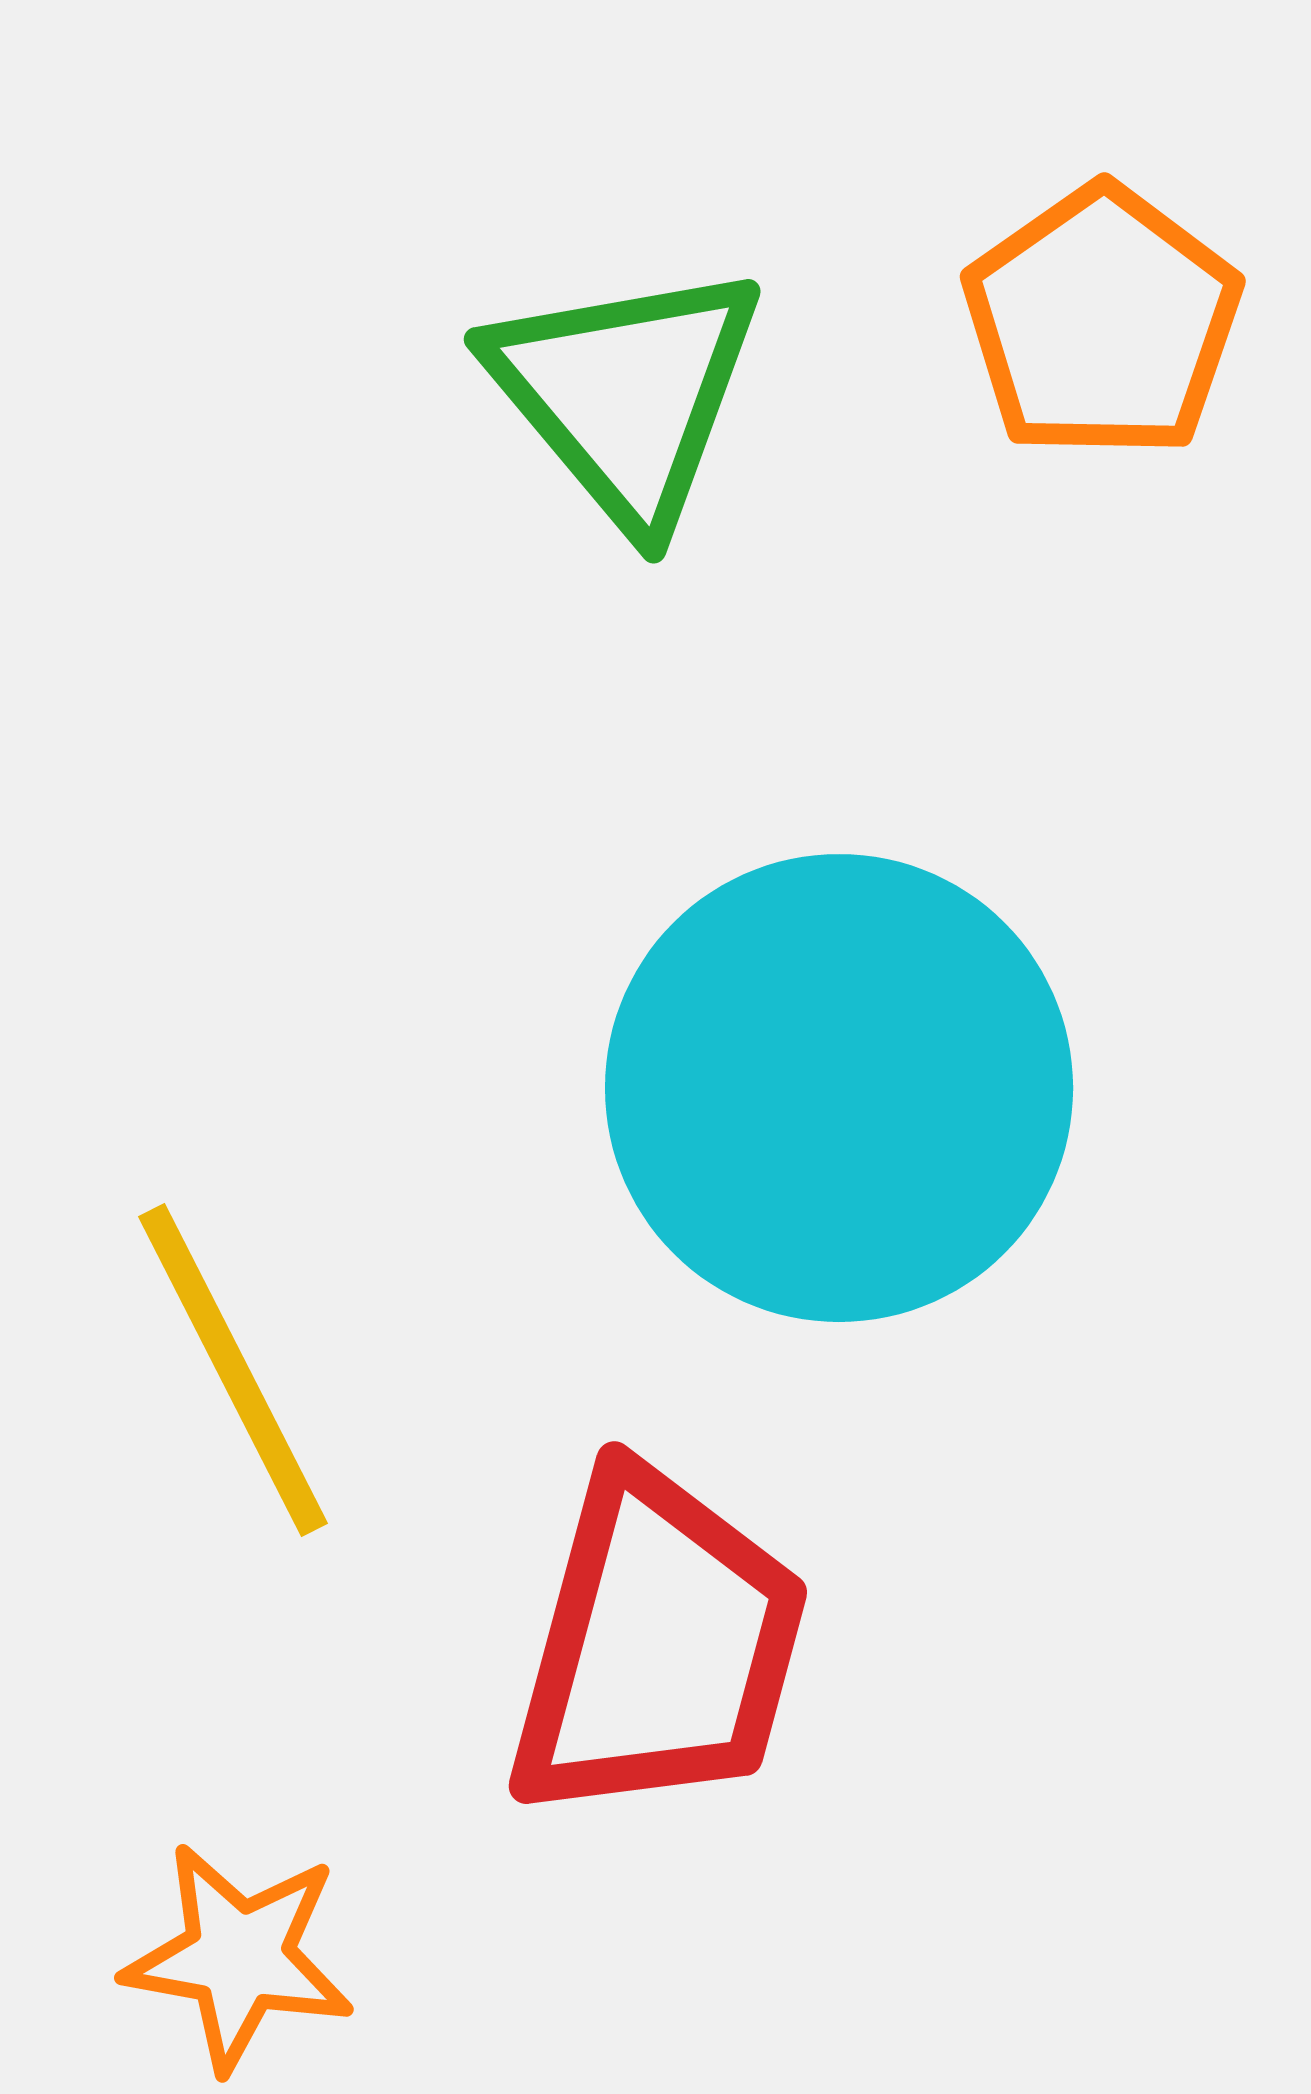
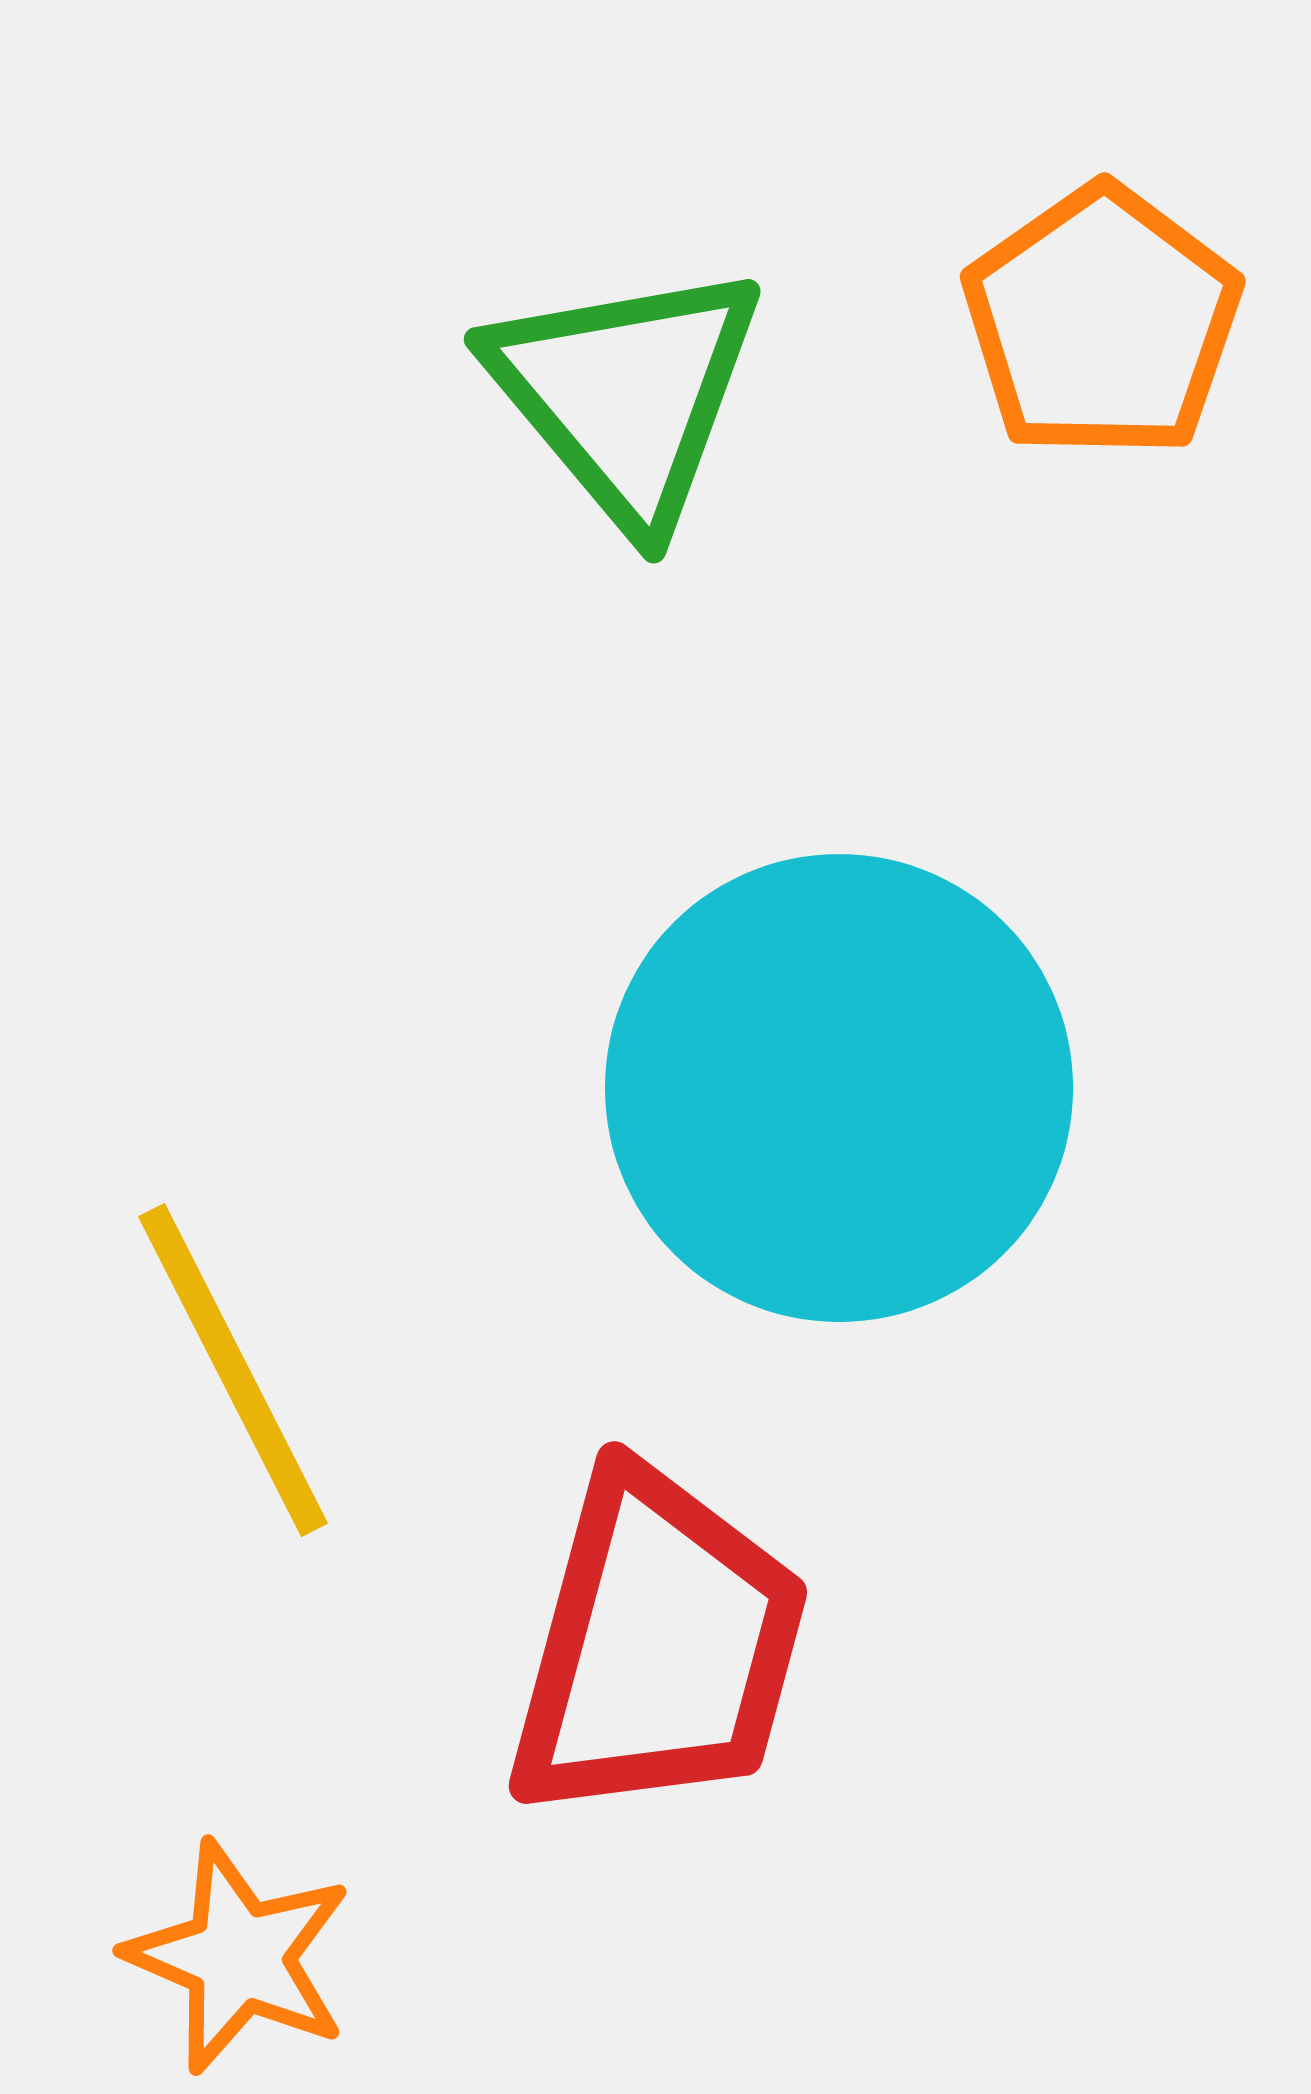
orange star: rotated 13 degrees clockwise
